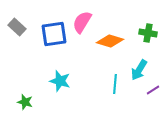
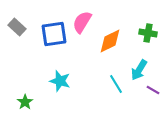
orange diamond: rotated 44 degrees counterclockwise
cyan line: moved 1 px right; rotated 36 degrees counterclockwise
purple line: rotated 64 degrees clockwise
green star: rotated 21 degrees clockwise
